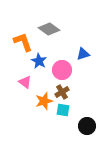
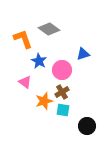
orange L-shape: moved 3 px up
